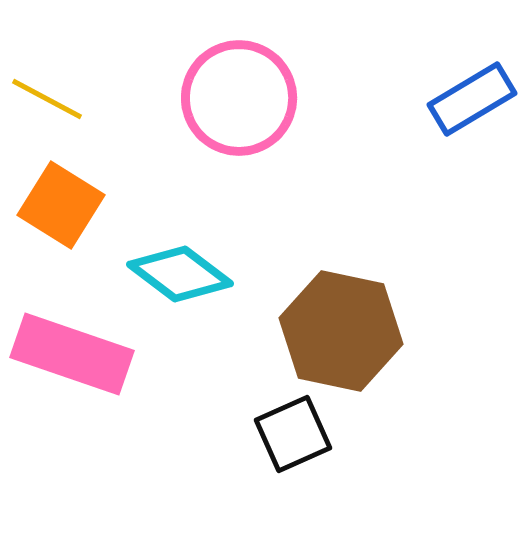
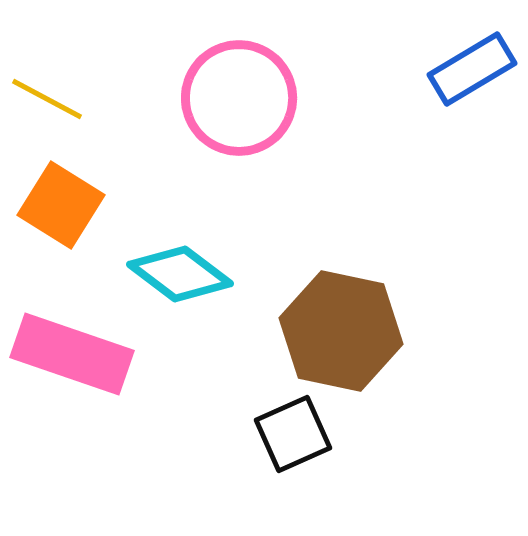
blue rectangle: moved 30 px up
